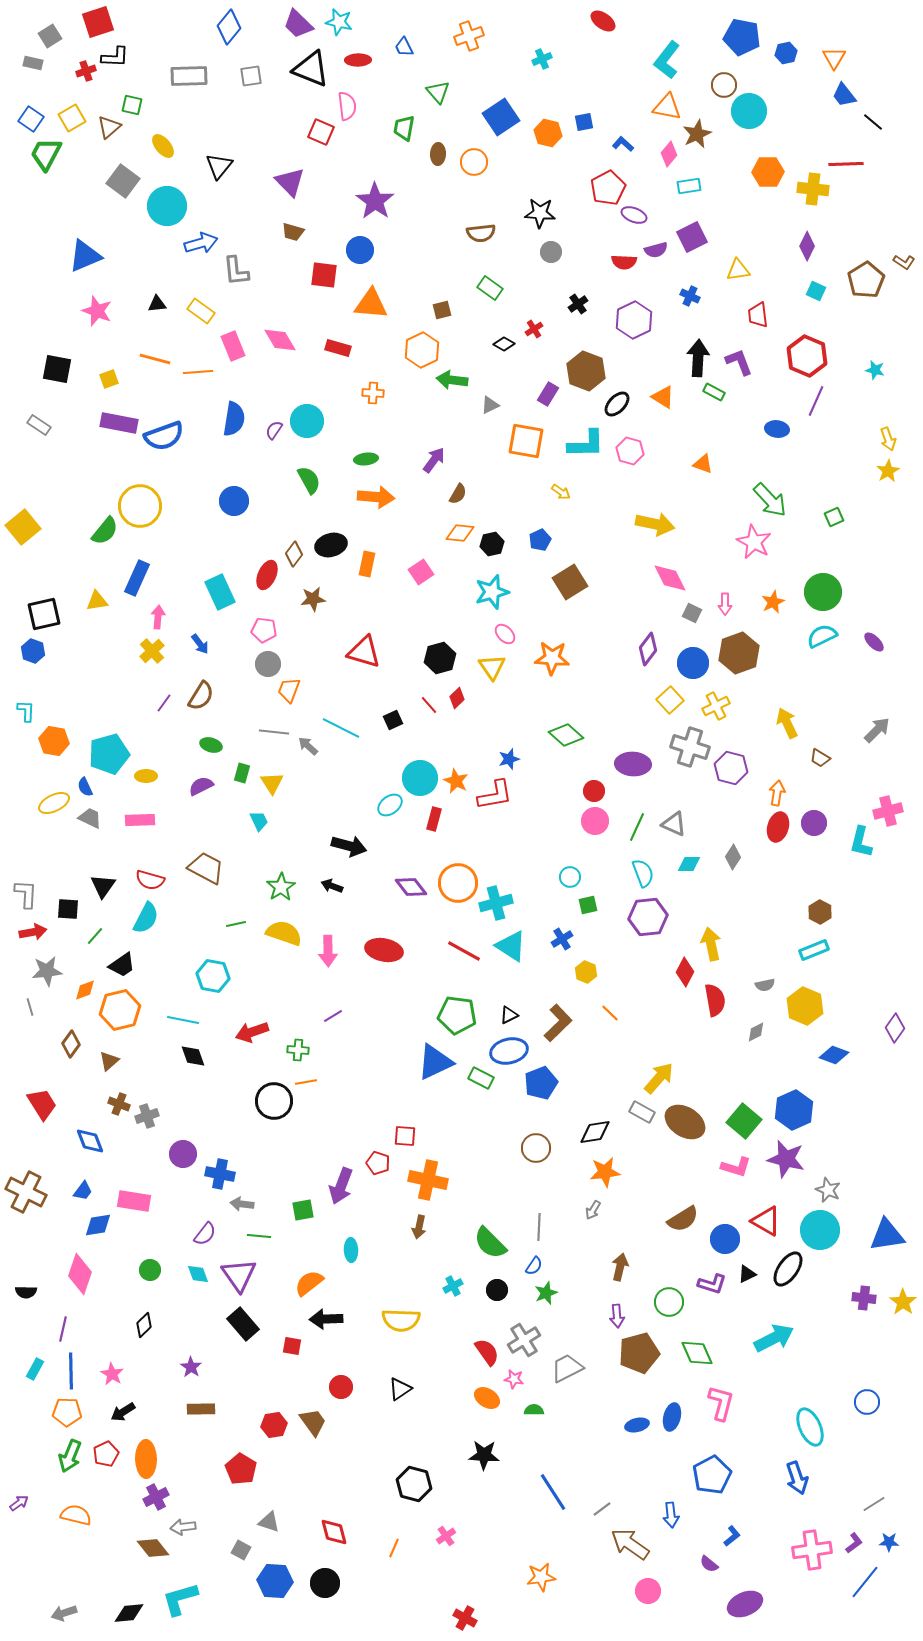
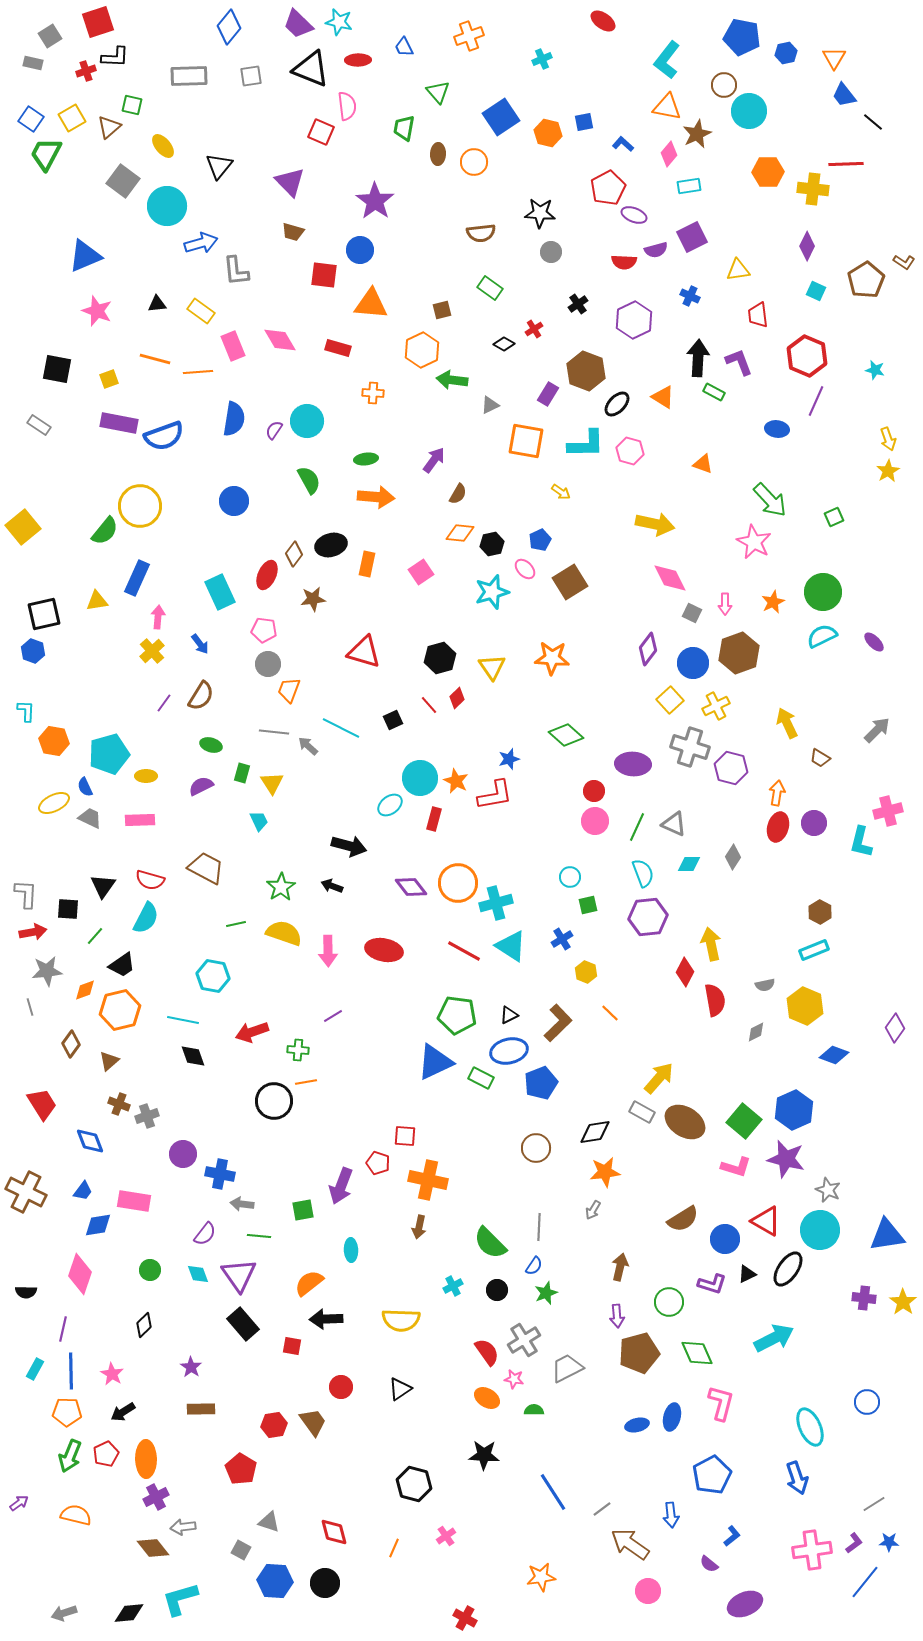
pink ellipse at (505, 634): moved 20 px right, 65 px up
